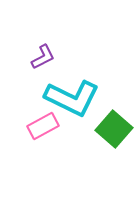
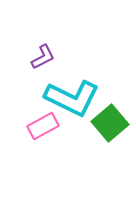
green square: moved 4 px left, 6 px up; rotated 9 degrees clockwise
